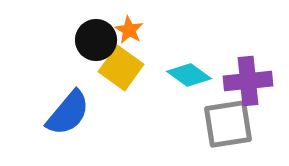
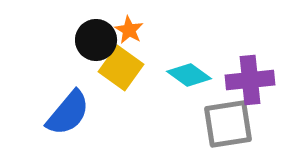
purple cross: moved 2 px right, 1 px up
